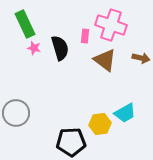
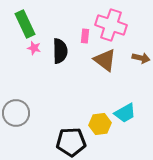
black semicircle: moved 3 px down; rotated 15 degrees clockwise
